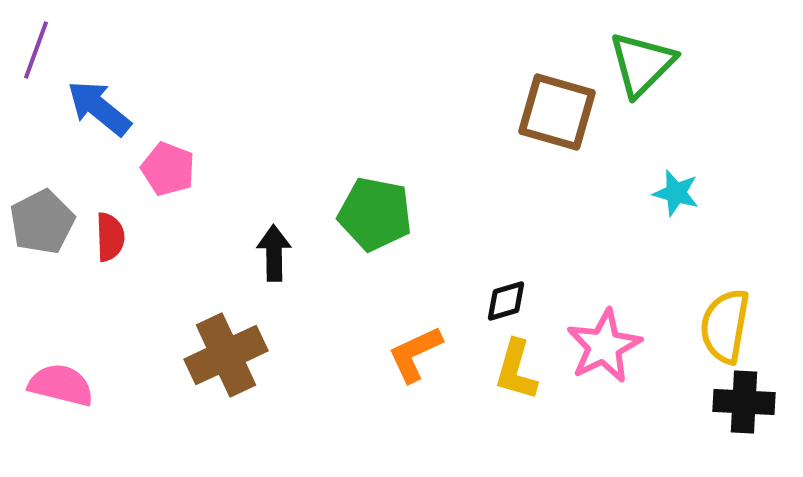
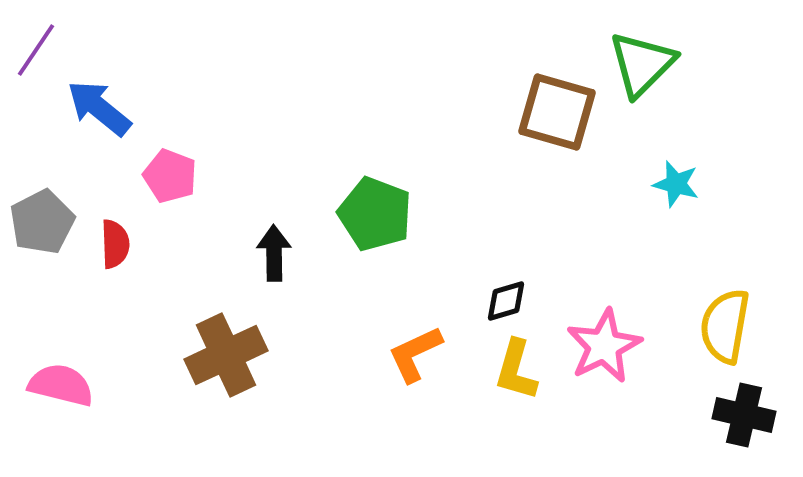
purple line: rotated 14 degrees clockwise
pink pentagon: moved 2 px right, 7 px down
cyan star: moved 9 px up
green pentagon: rotated 10 degrees clockwise
red semicircle: moved 5 px right, 7 px down
black cross: moved 13 px down; rotated 10 degrees clockwise
